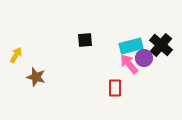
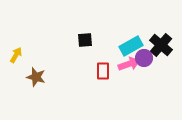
cyan rectangle: rotated 15 degrees counterclockwise
pink arrow: rotated 110 degrees clockwise
red rectangle: moved 12 px left, 17 px up
